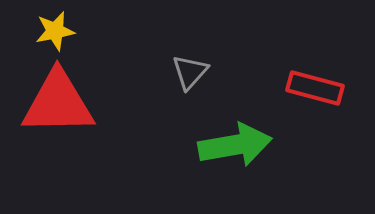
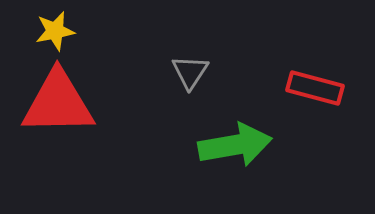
gray triangle: rotated 9 degrees counterclockwise
